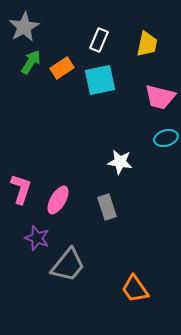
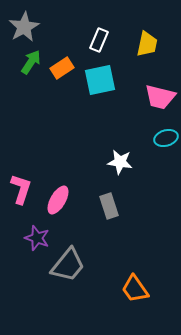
gray rectangle: moved 2 px right, 1 px up
